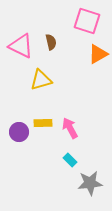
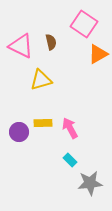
pink square: moved 3 px left, 3 px down; rotated 16 degrees clockwise
